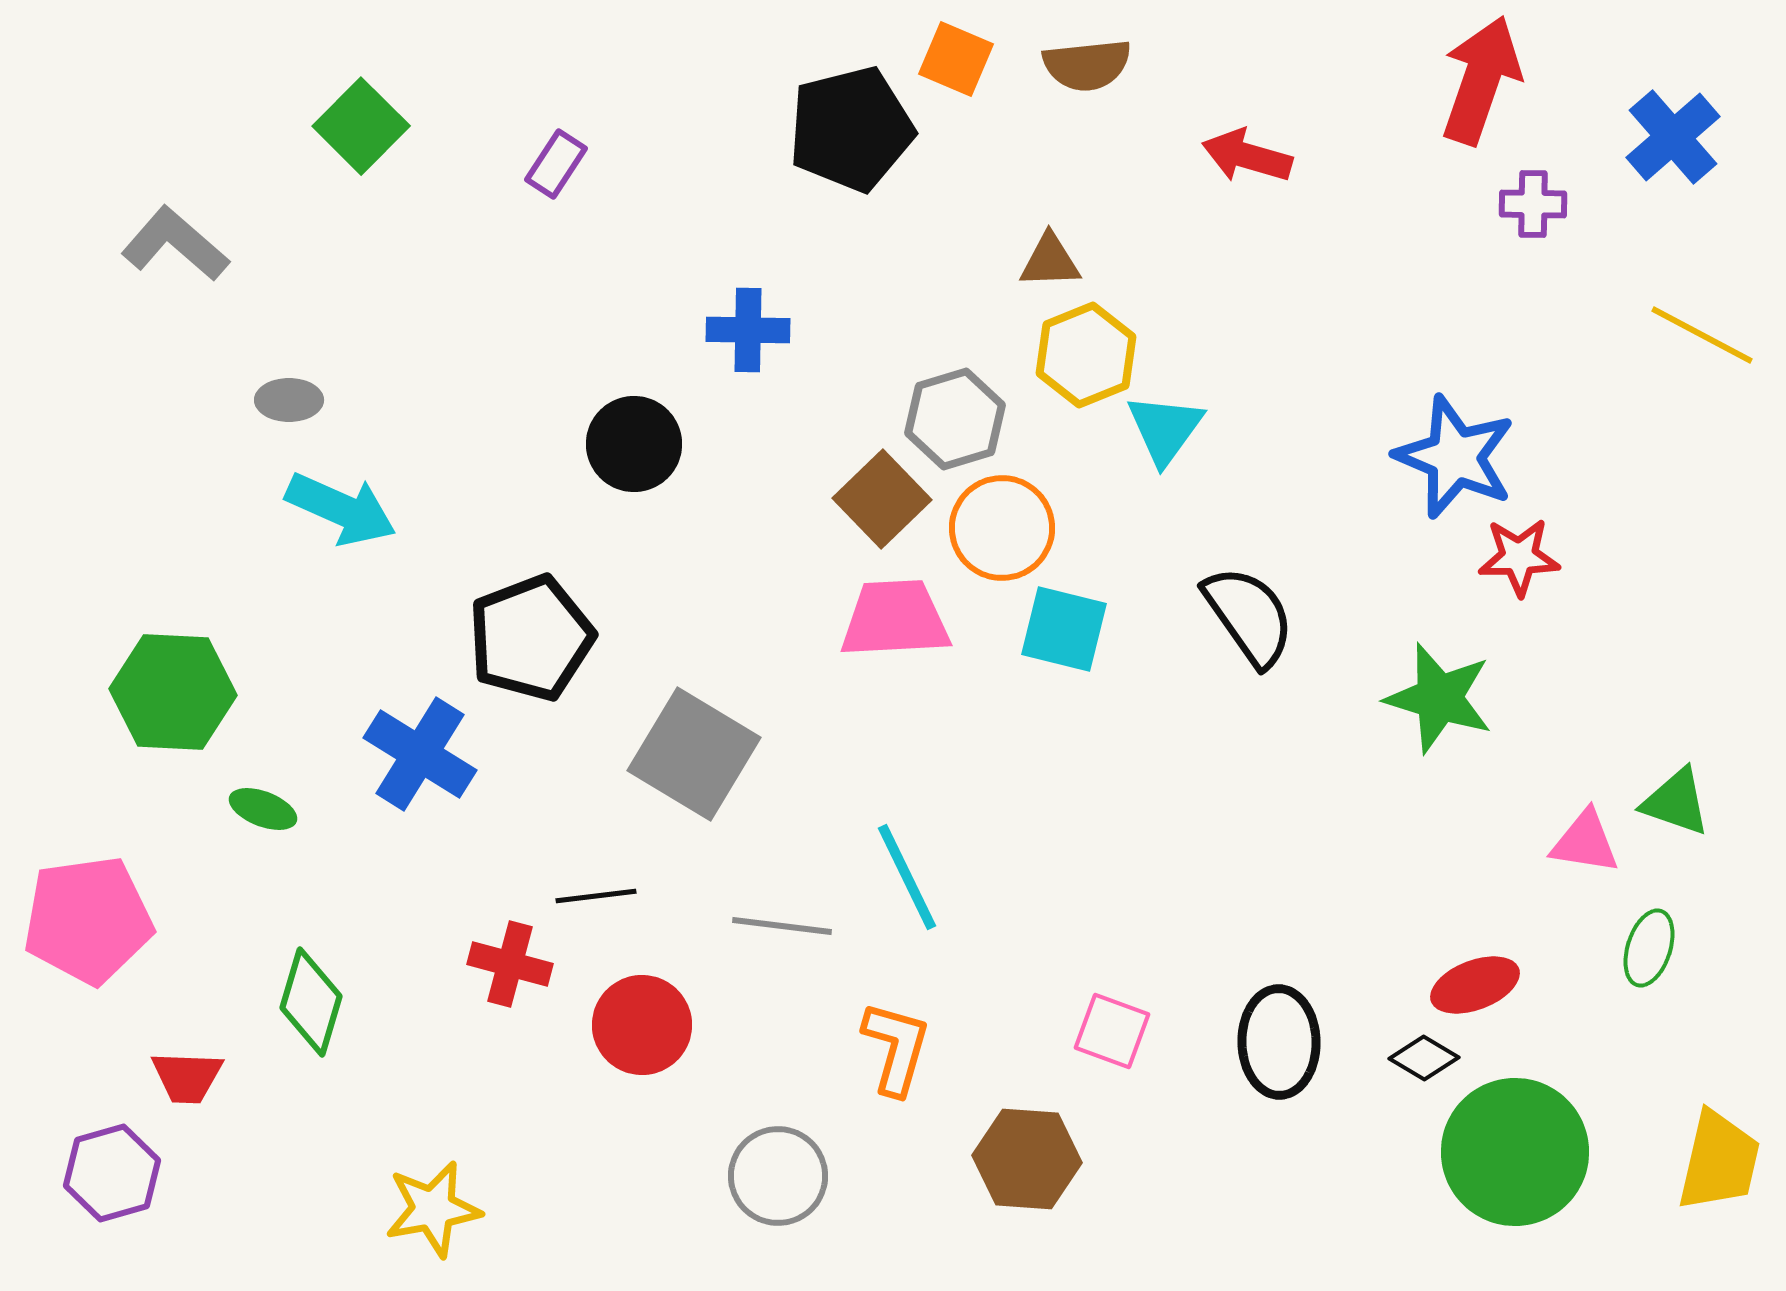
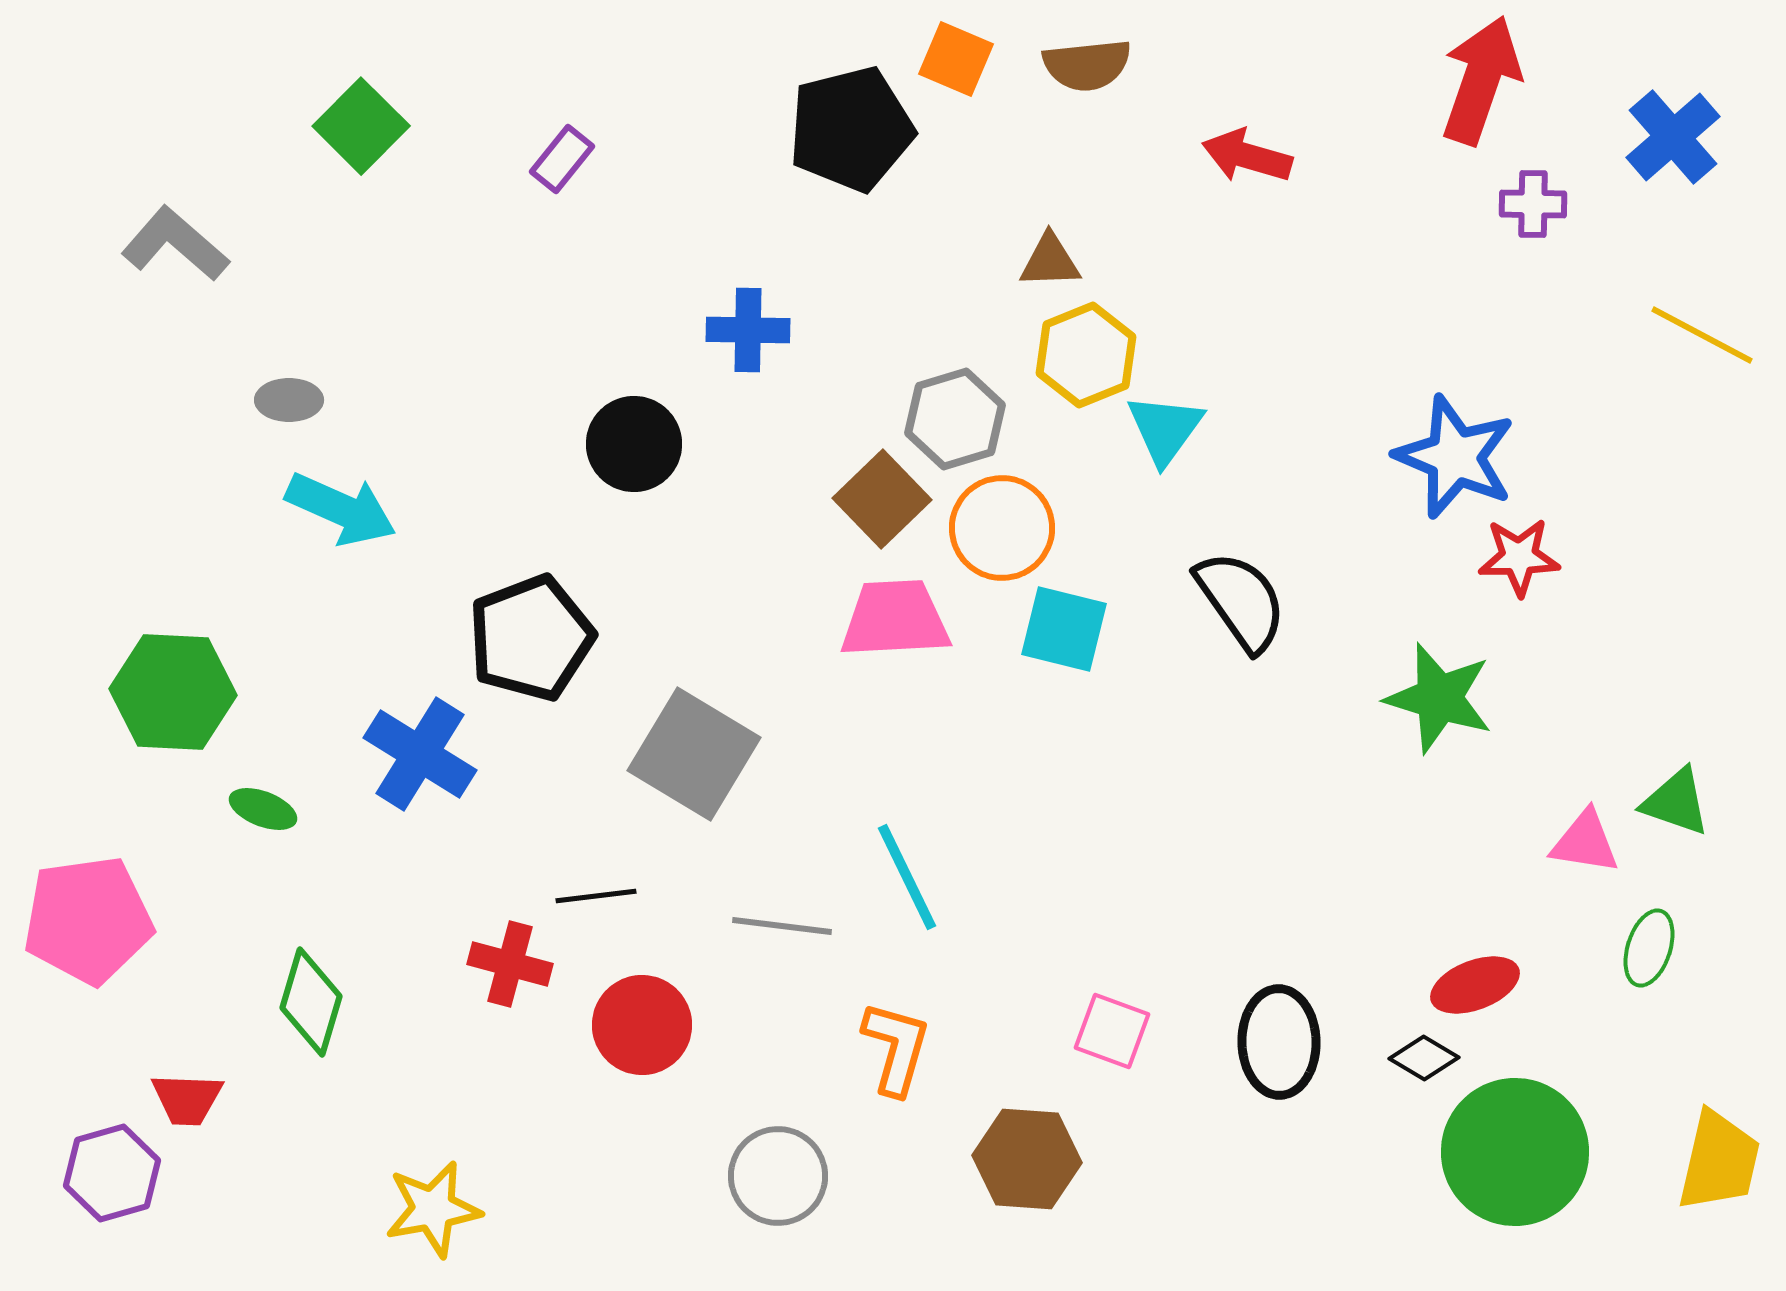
purple rectangle at (556, 164): moved 6 px right, 5 px up; rotated 6 degrees clockwise
black semicircle at (1249, 616): moved 8 px left, 15 px up
red trapezoid at (187, 1077): moved 22 px down
